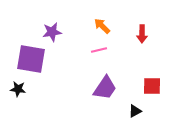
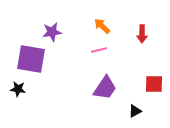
red square: moved 2 px right, 2 px up
